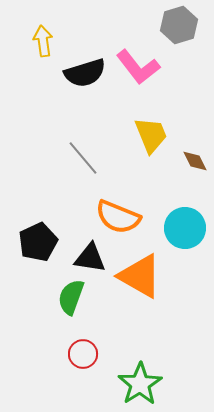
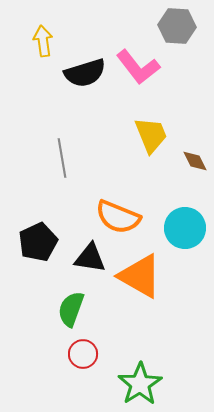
gray hexagon: moved 2 px left, 1 px down; rotated 21 degrees clockwise
gray line: moved 21 px left; rotated 30 degrees clockwise
green semicircle: moved 12 px down
